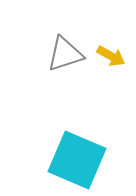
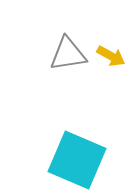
gray triangle: moved 3 px right; rotated 9 degrees clockwise
